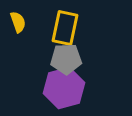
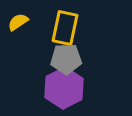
yellow semicircle: rotated 105 degrees counterclockwise
purple hexagon: rotated 12 degrees counterclockwise
